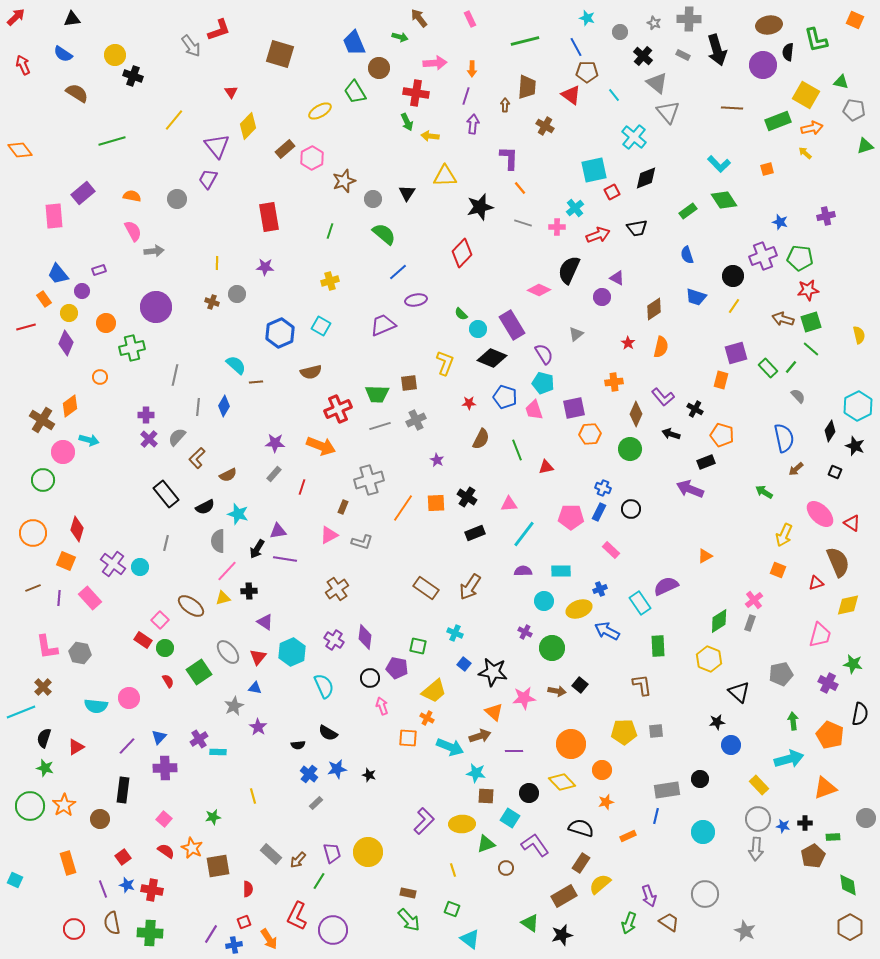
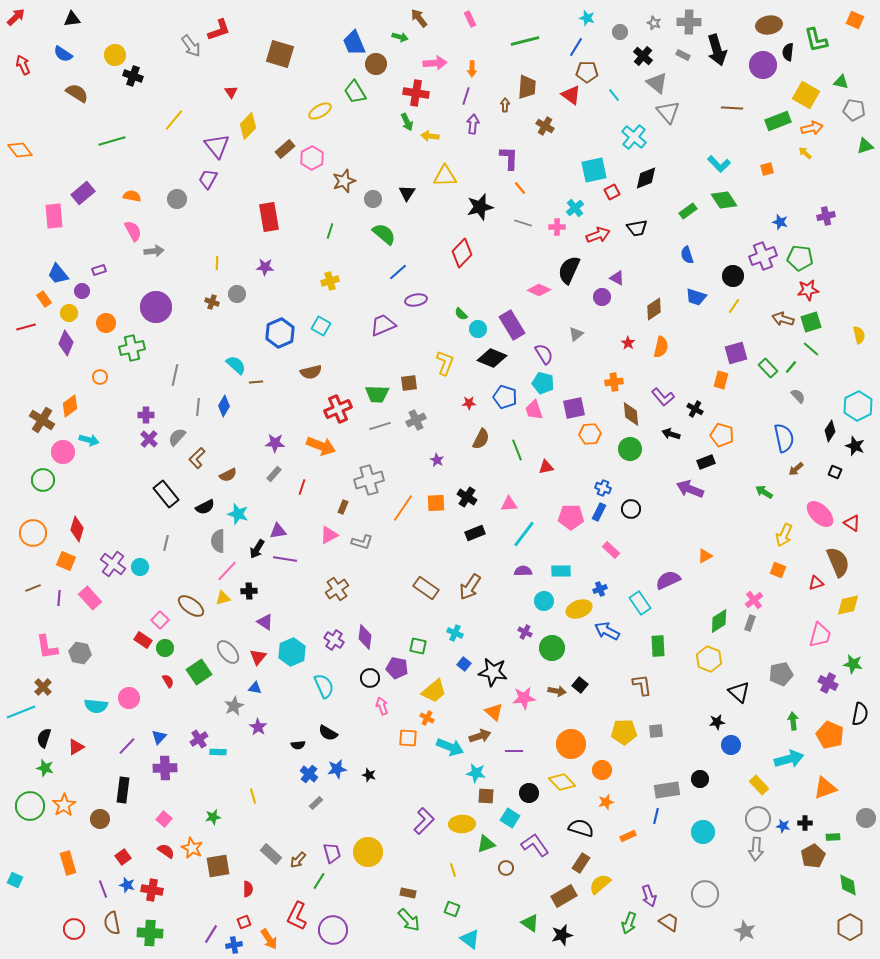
gray cross at (689, 19): moved 3 px down
blue line at (576, 47): rotated 60 degrees clockwise
brown circle at (379, 68): moved 3 px left, 4 px up
brown diamond at (636, 414): moved 5 px left; rotated 30 degrees counterclockwise
purple semicircle at (666, 586): moved 2 px right, 6 px up
